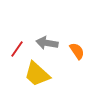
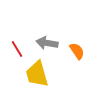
red line: rotated 66 degrees counterclockwise
yellow trapezoid: rotated 32 degrees clockwise
